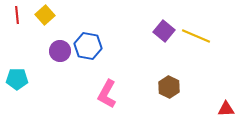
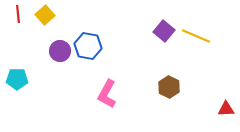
red line: moved 1 px right, 1 px up
